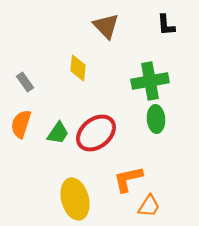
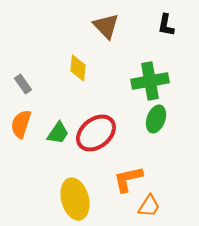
black L-shape: rotated 15 degrees clockwise
gray rectangle: moved 2 px left, 2 px down
green ellipse: rotated 24 degrees clockwise
